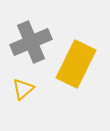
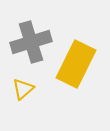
gray cross: rotated 6 degrees clockwise
